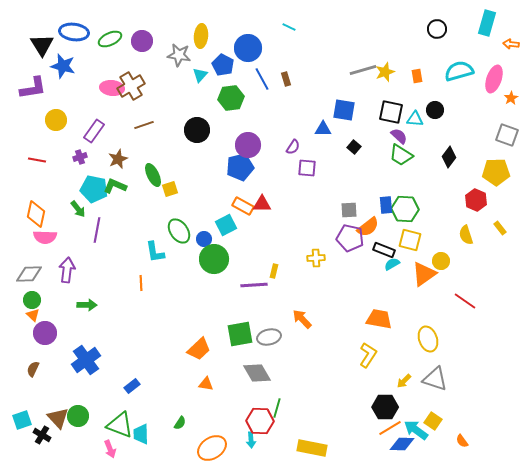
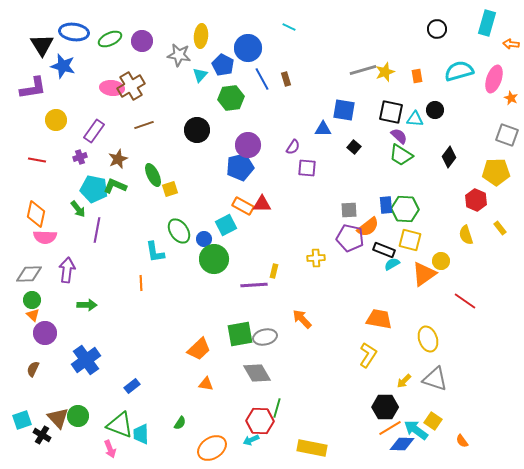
orange star at (511, 98): rotated 16 degrees counterclockwise
gray ellipse at (269, 337): moved 4 px left
cyan arrow at (251, 440): rotated 70 degrees clockwise
